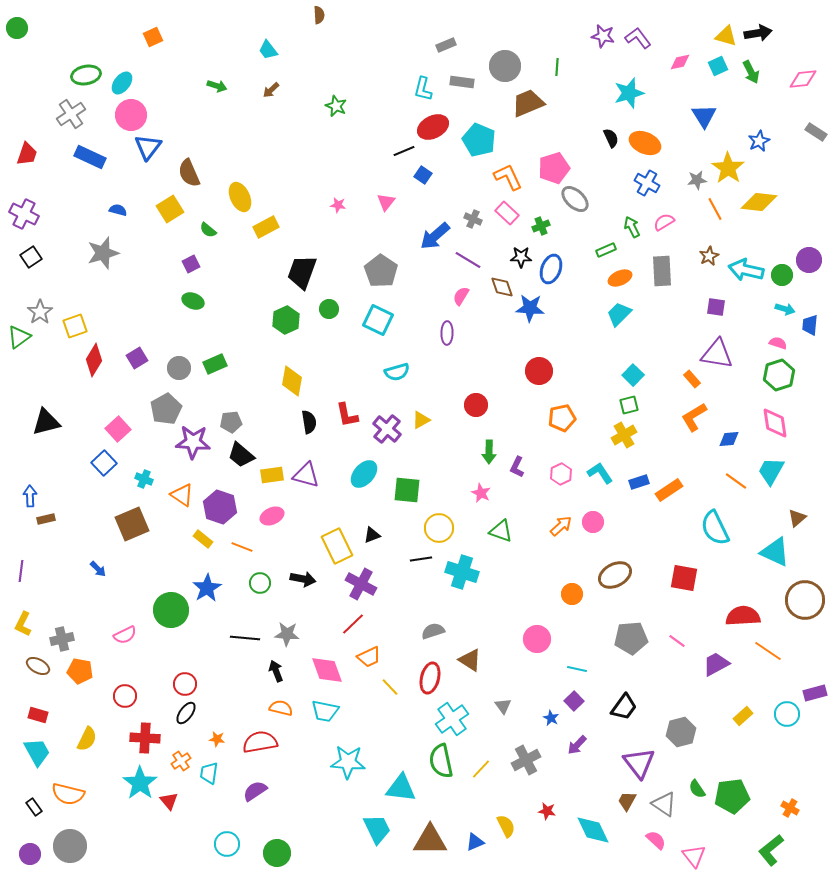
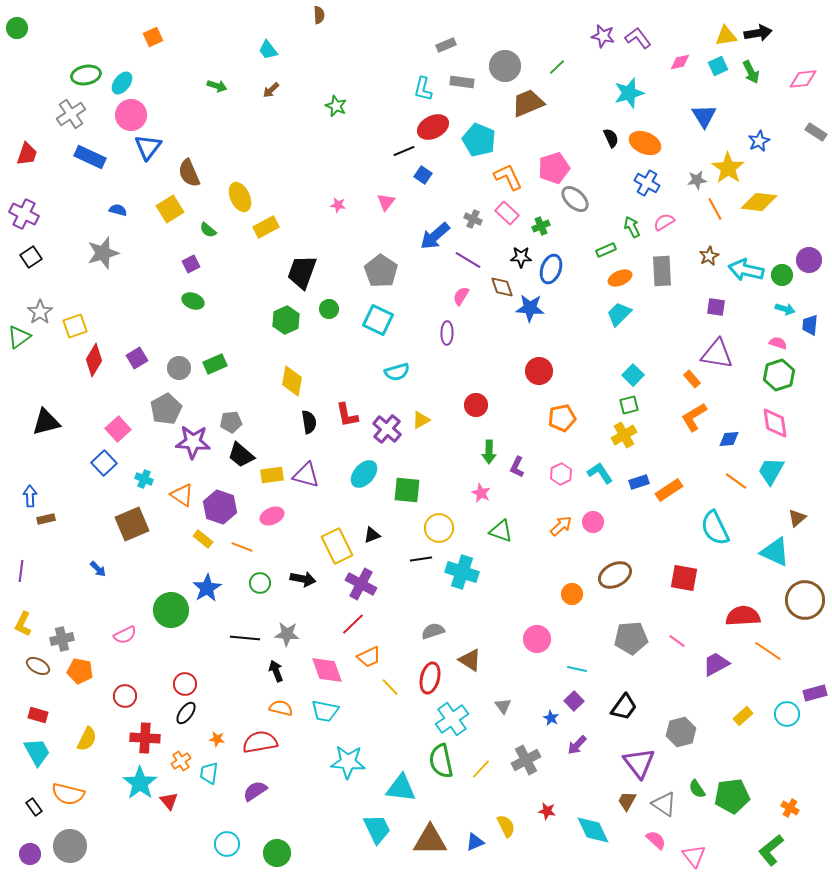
yellow triangle at (726, 36): rotated 25 degrees counterclockwise
green line at (557, 67): rotated 42 degrees clockwise
